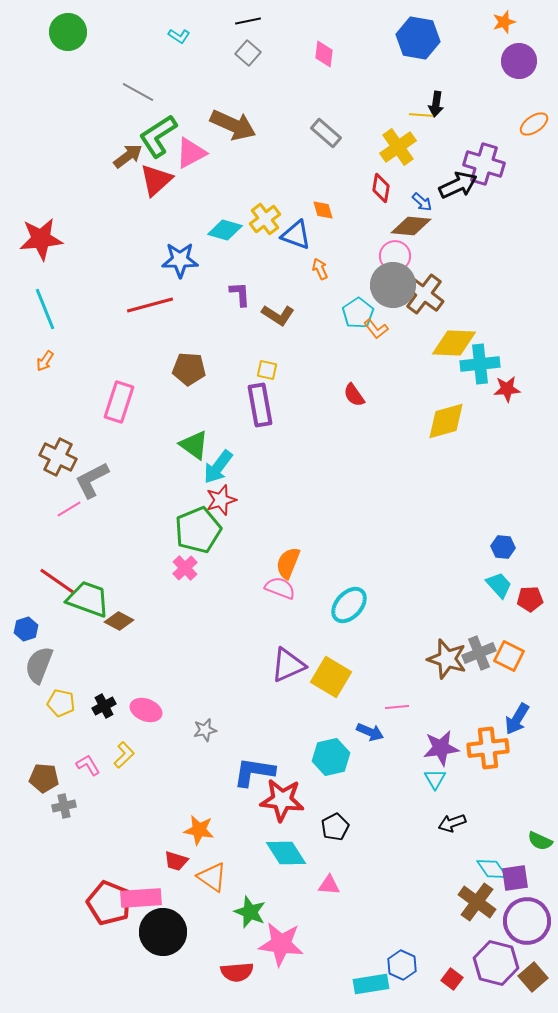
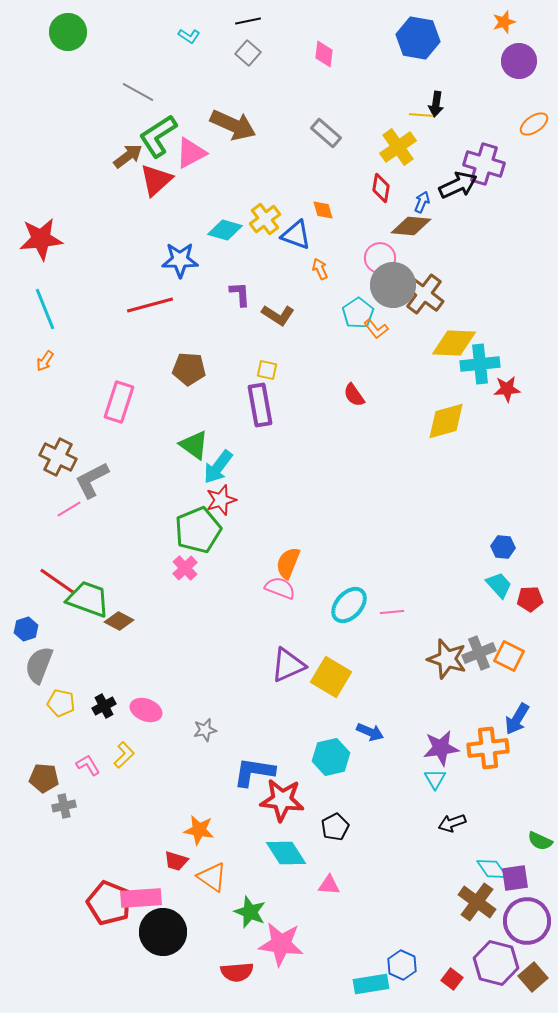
cyan L-shape at (179, 36): moved 10 px right
blue arrow at (422, 202): rotated 110 degrees counterclockwise
pink circle at (395, 256): moved 15 px left, 2 px down
pink line at (397, 707): moved 5 px left, 95 px up
